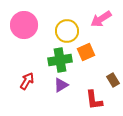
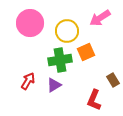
pink arrow: moved 1 px left, 1 px up
pink circle: moved 6 px right, 2 px up
red arrow: moved 1 px right
purple triangle: moved 7 px left
red L-shape: rotated 30 degrees clockwise
